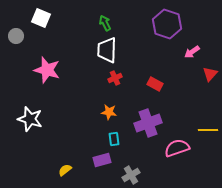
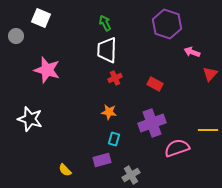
pink arrow: rotated 56 degrees clockwise
purple cross: moved 4 px right
cyan rectangle: rotated 24 degrees clockwise
yellow semicircle: rotated 96 degrees counterclockwise
